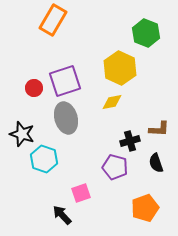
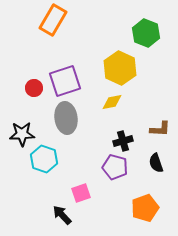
gray ellipse: rotated 8 degrees clockwise
brown L-shape: moved 1 px right
black star: rotated 20 degrees counterclockwise
black cross: moved 7 px left
